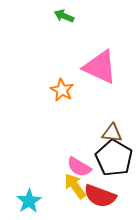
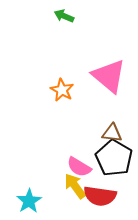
pink triangle: moved 9 px right, 9 px down; rotated 15 degrees clockwise
red semicircle: rotated 12 degrees counterclockwise
